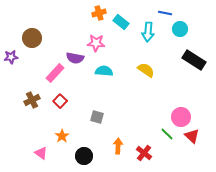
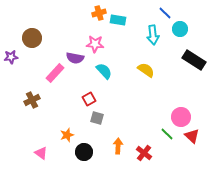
blue line: rotated 32 degrees clockwise
cyan rectangle: moved 3 px left, 2 px up; rotated 28 degrees counterclockwise
cyan arrow: moved 5 px right, 3 px down; rotated 12 degrees counterclockwise
pink star: moved 1 px left, 1 px down
cyan semicircle: rotated 42 degrees clockwise
red square: moved 29 px right, 2 px up; rotated 16 degrees clockwise
gray square: moved 1 px down
orange star: moved 5 px right, 1 px up; rotated 16 degrees clockwise
black circle: moved 4 px up
